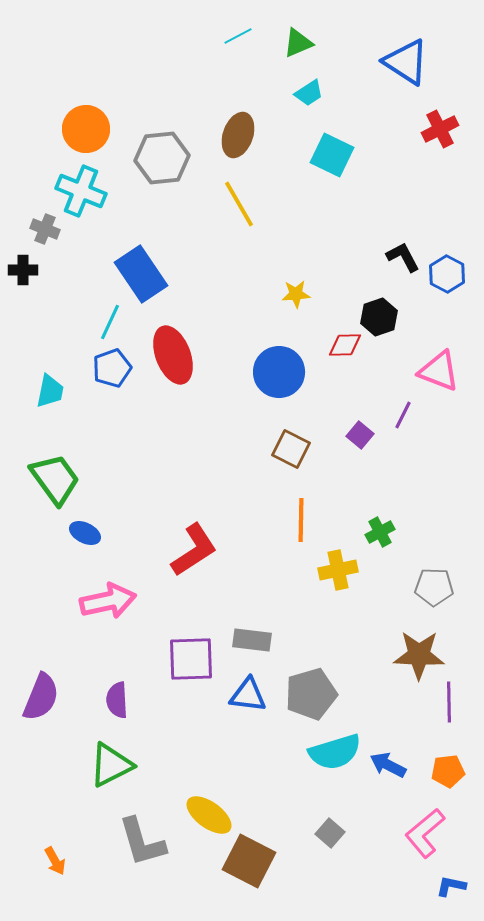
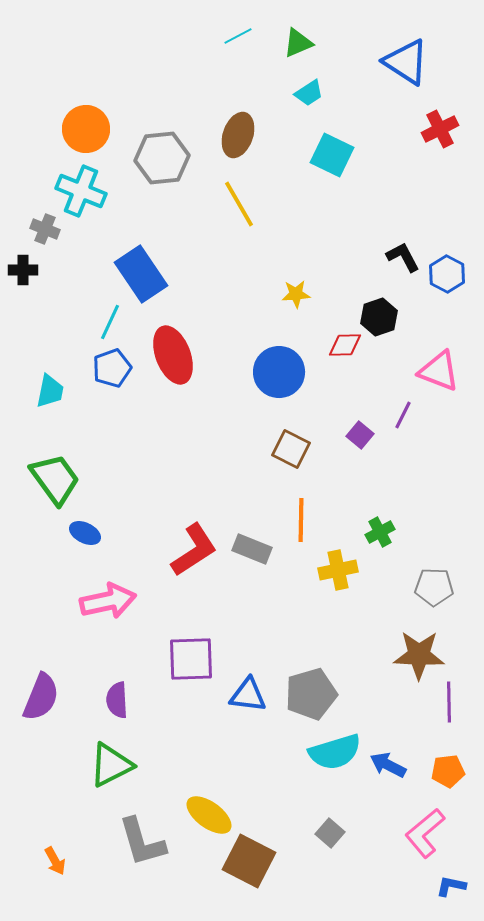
gray rectangle at (252, 640): moved 91 px up; rotated 15 degrees clockwise
